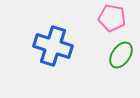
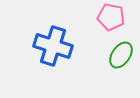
pink pentagon: moved 1 px left, 1 px up
